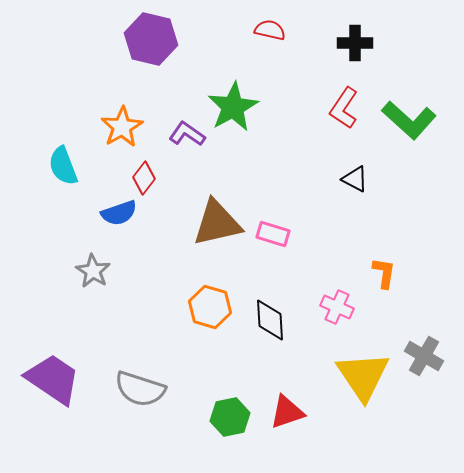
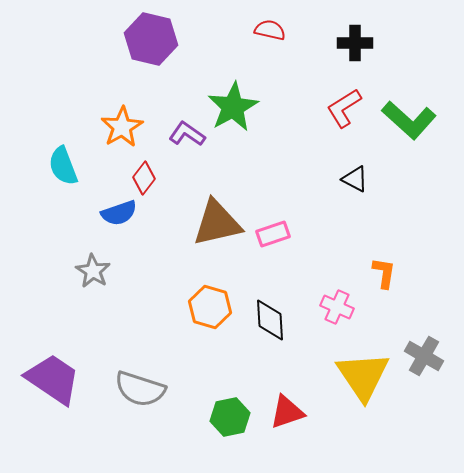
red L-shape: rotated 24 degrees clockwise
pink rectangle: rotated 36 degrees counterclockwise
